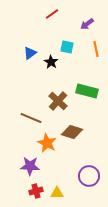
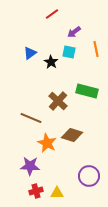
purple arrow: moved 13 px left, 8 px down
cyan square: moved 2 px right, 5 px down
brown diamond: moved 3 px down
